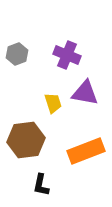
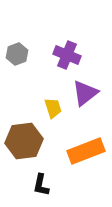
purple triangle: rotated 48 degrees counterclockwise
yellow trapezoid: moved 5 px down
brown hexagon: moved 2 px left, 1 px down
